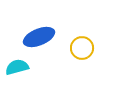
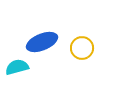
blue ellipse: moved 3 px right, 5 px down
